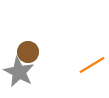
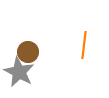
orange line: moved 8 px left, 20 px up; rotated 52 degrees counterclockwise
